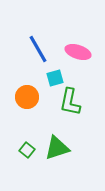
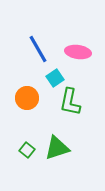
pink ellipse: rotated 10 degrees counterclockwise
cyan square: rotated 18 degrees counterclockwise
orange circle: moved 1 px down
